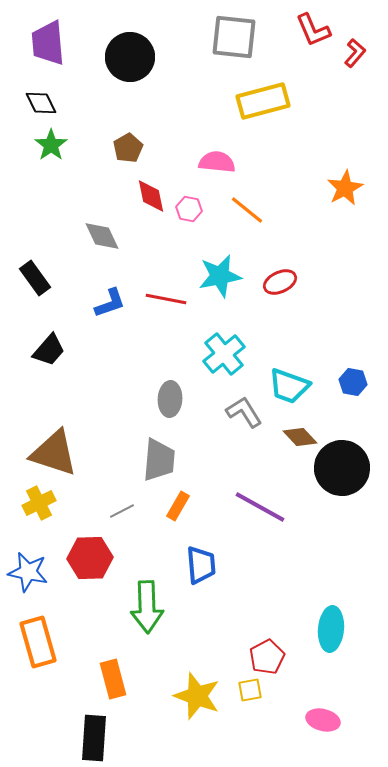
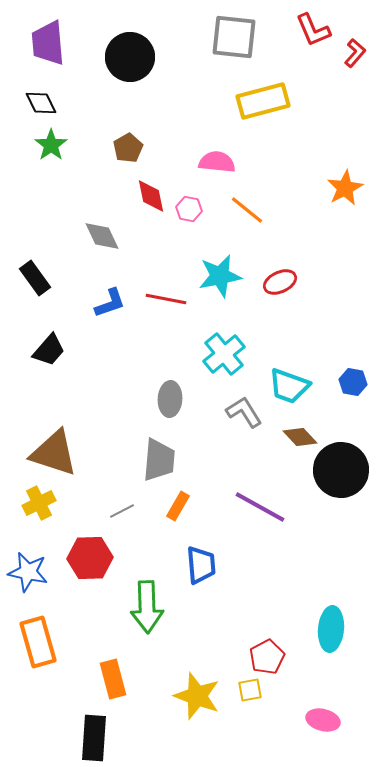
black circle at (342, 468): moved 1 px left, 2 px down
